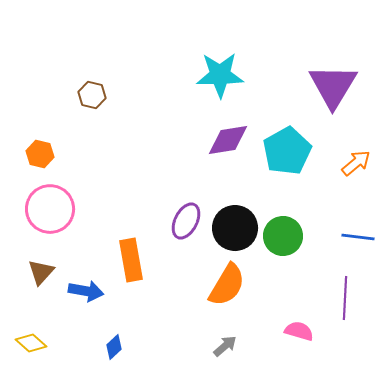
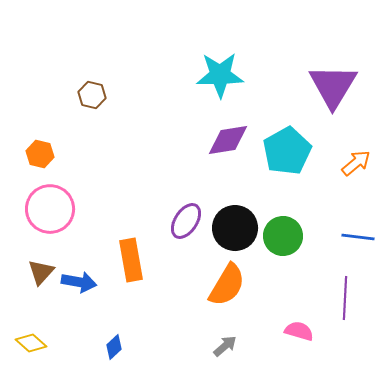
purple ellipse: rotated 6 degrees clockwise
blue arrow: moved 7 px left, 9 px up
